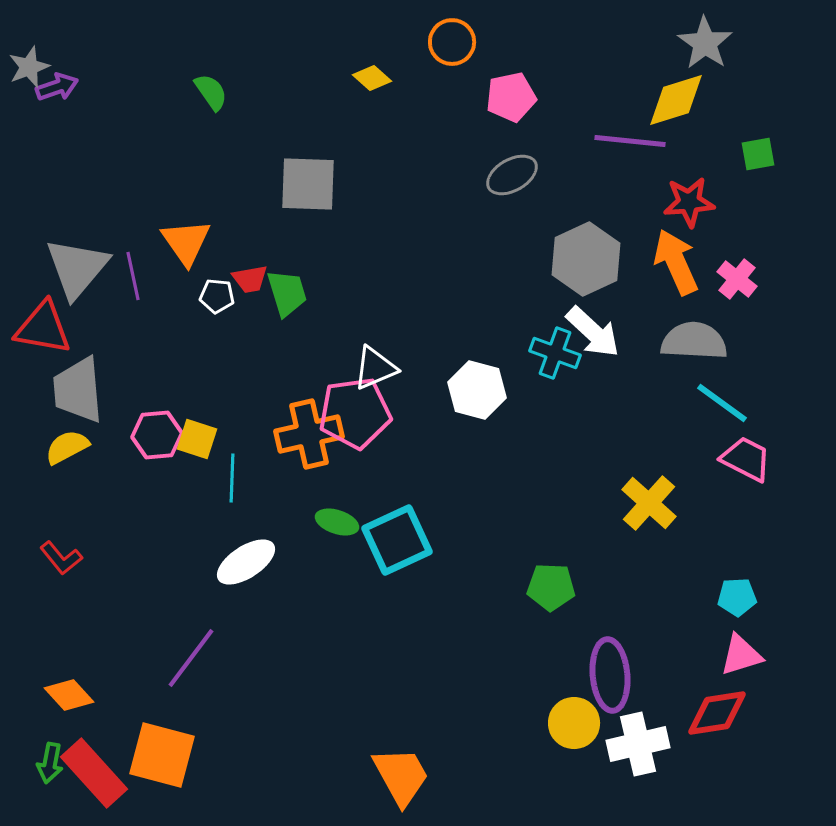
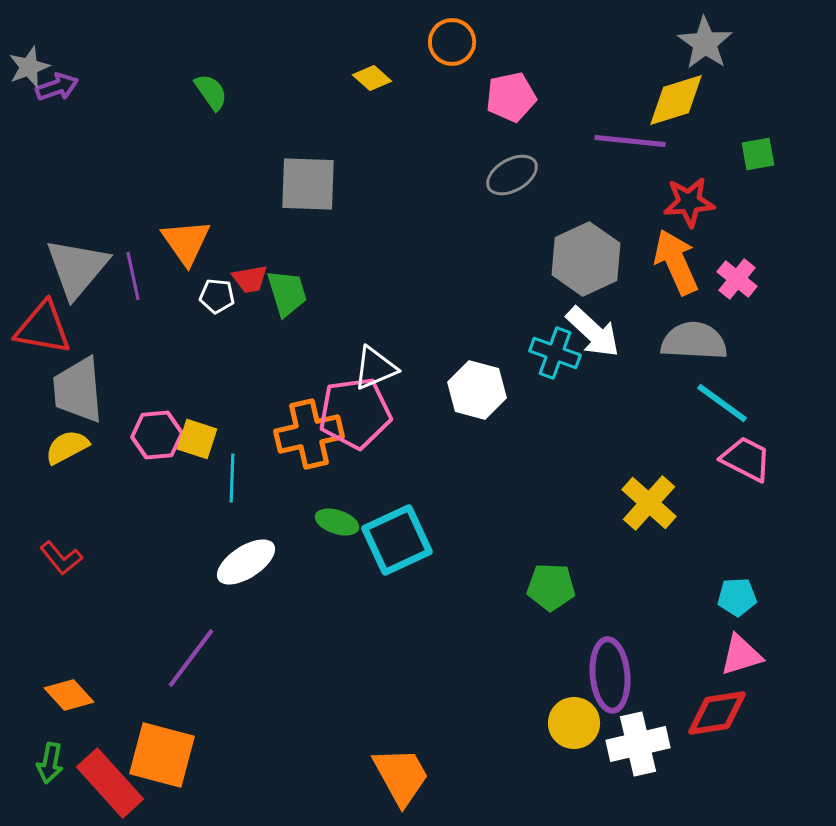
red rectangle at (94, 773): moved 16 px right, 10 px down
